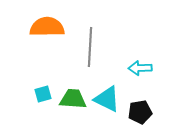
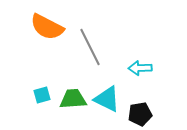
orange semicircle: rotated 152 degrees counterclockwise
gray line: rotated 30 degrees counterclockwise
cyan square: moved 1 px left, 1 px down
green trapezoid: rotated 8 degrees counterclockwise
black pentagon: moved 2 px down
